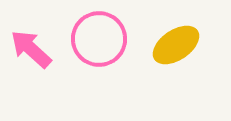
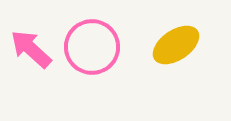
pink circle: moved 7 px left, 8 px down
